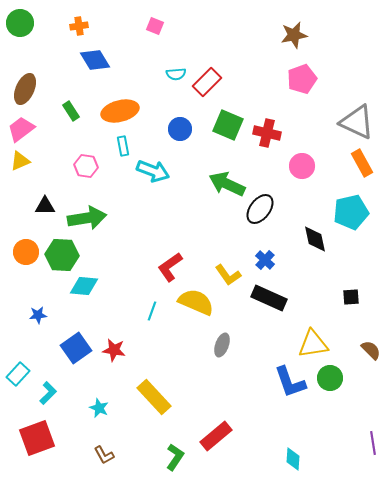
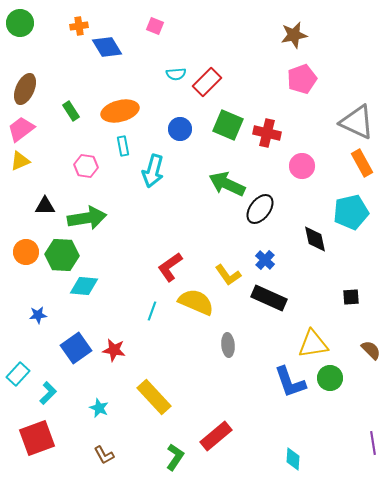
blue diamond at (95, 60): moved 12 px right, 13 px up
cyan arrow at (153, 171): rotated 84 degrees clockwise
gray ellipse at (222, 345): moved 6 px right; rotated 25 degrees counterclockwise
